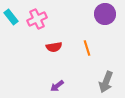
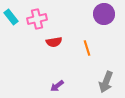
purple circle: moved 1 px left
pink cross: rotated 12 degrees clockwise
red semicircle: moved 5 px up
